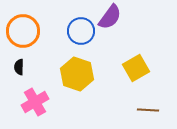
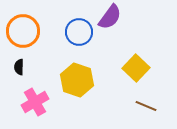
blue circle: moved 2 px left, 1 px down
yellow square: rotated 16 degrees counterclockwise
yellow hexagon: moved 6 px down
brown line: moved 2 px left, 4 px up; rotated 20 degrees clockwise
